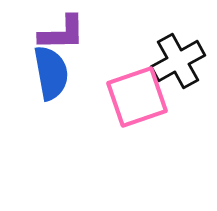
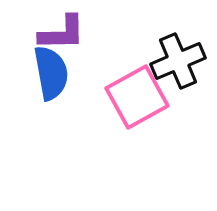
black cross: rotated 6 degrees clockwise
pink square: rotated 10 degrees counterclockwise
